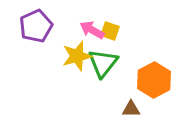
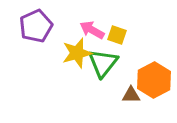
yellow square: moved 7 px right, 4 px down
yellow star: moved 3 px up
brown triangle: moved 14 px up
